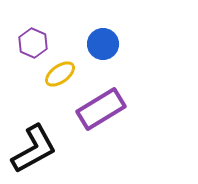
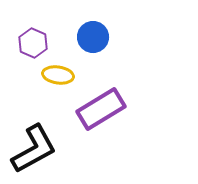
blue circle: moved 10 px left, 7 px up
yellow ellipse: moved 2 px left, 1 px down; rotated 44 degrees clockwise
